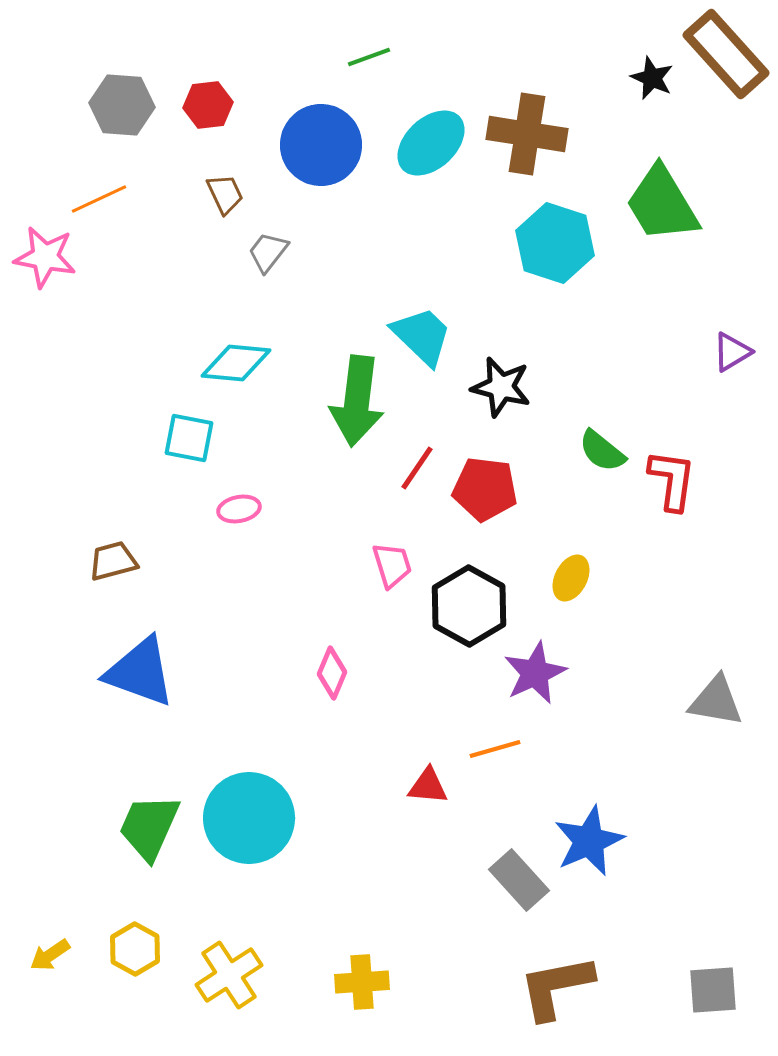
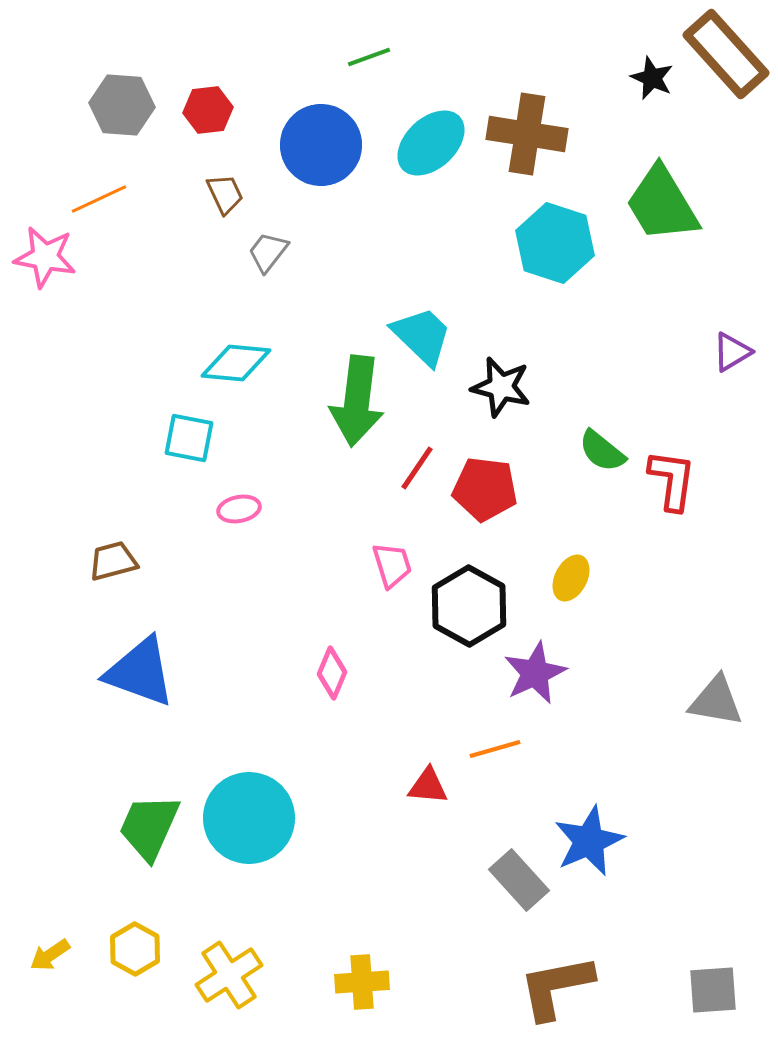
red hexagon at (208, 105): moved 5 px down
